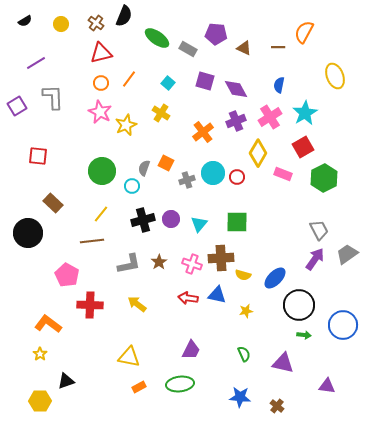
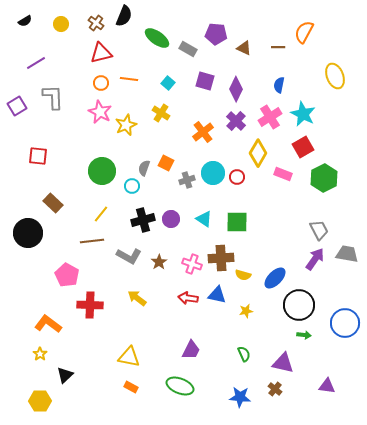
orange line at (129, 79): rotated 60 degrees clockwise
purple diamond at (236, 89): rotated 55 degrees clockwise
cyan star at (305, 113): moved 2 px left, 1 px down; rotated 15 degrees counterclockwise
purple cross at (236, 121): rotated 24 degrees counterclockwise
cyan triangle at (199, 224): moved 5 px right, 5 px up; rotated 36 degrees counterclockwise
gray trapezoid at (347, 254): rotated 45 degrees clockwise
gray L-shape at (129, 264): moved 8 px up; rotated 40 degrees clockwise
yellow arrow at (137, 304): moved 6 px up
blue circle at (343, 325): moved 2 px right, 2 px up
black triangle at (66, 381): moved 1 px left, 6 px up; rotated 24 degrees counterclockwise
green ellipse at (180, 384): moved 2 px down; rotated 28 degrees clockwise
orange rectangle at (139, 387): moved 8 px left; rotated 56 degrees clockwise
brown cross at (277, 406): moved 2 px left, 17 px up
